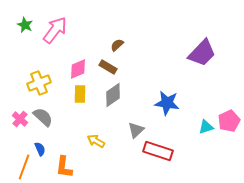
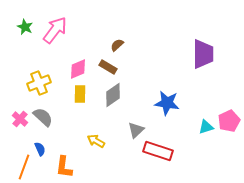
green star: moved 2 px down
purple trapezoid: moved 1 px right, 1 px down; rotated 44 degrees counterclockwise
